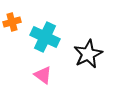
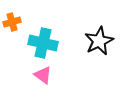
cyan cross: moved 2 px left, 6 px down; rotated 12 degrees counterclockwise
black star: moved 11 px right, 13 px up
